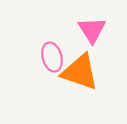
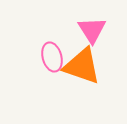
orange triangle: moved 2 px right, 6 px up
